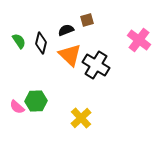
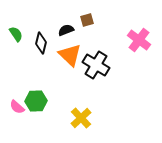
green semicircle: moved 3 px left, 7 px up
